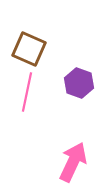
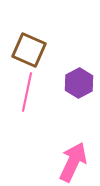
brown square: moved 1 px down
purple hexagon: rotated 12 degrees clockwise
